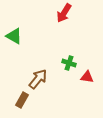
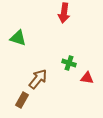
red arrow: rotated 24 degrees counterclockwise
green triangle: moved 4 px right, 2 px down; rotated 12 degrees counterclockwise
red triangle: moved 1 px down
